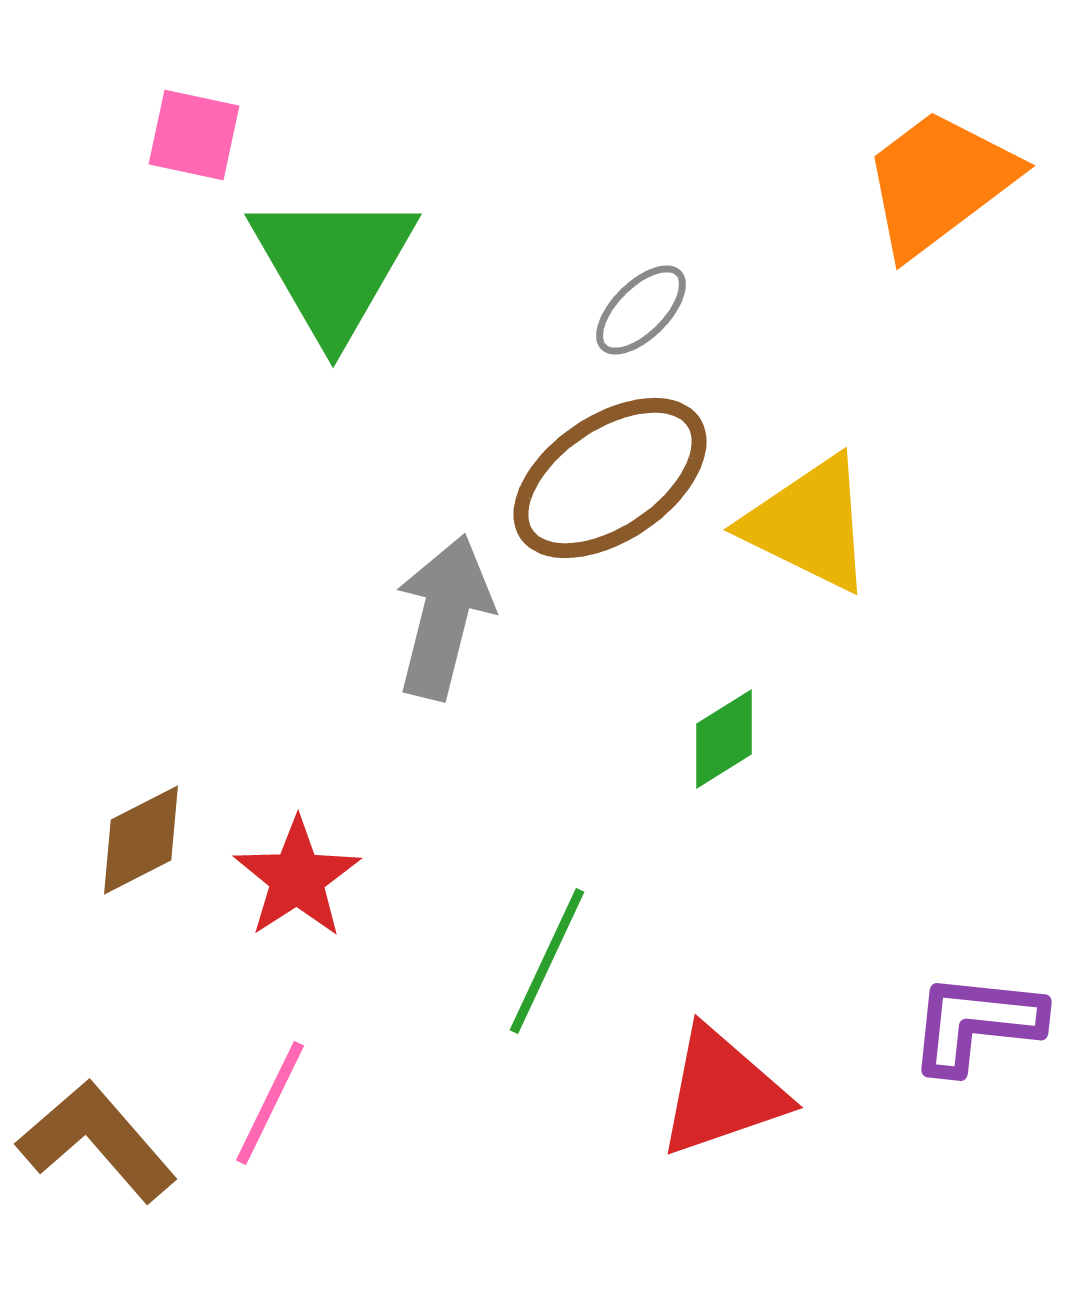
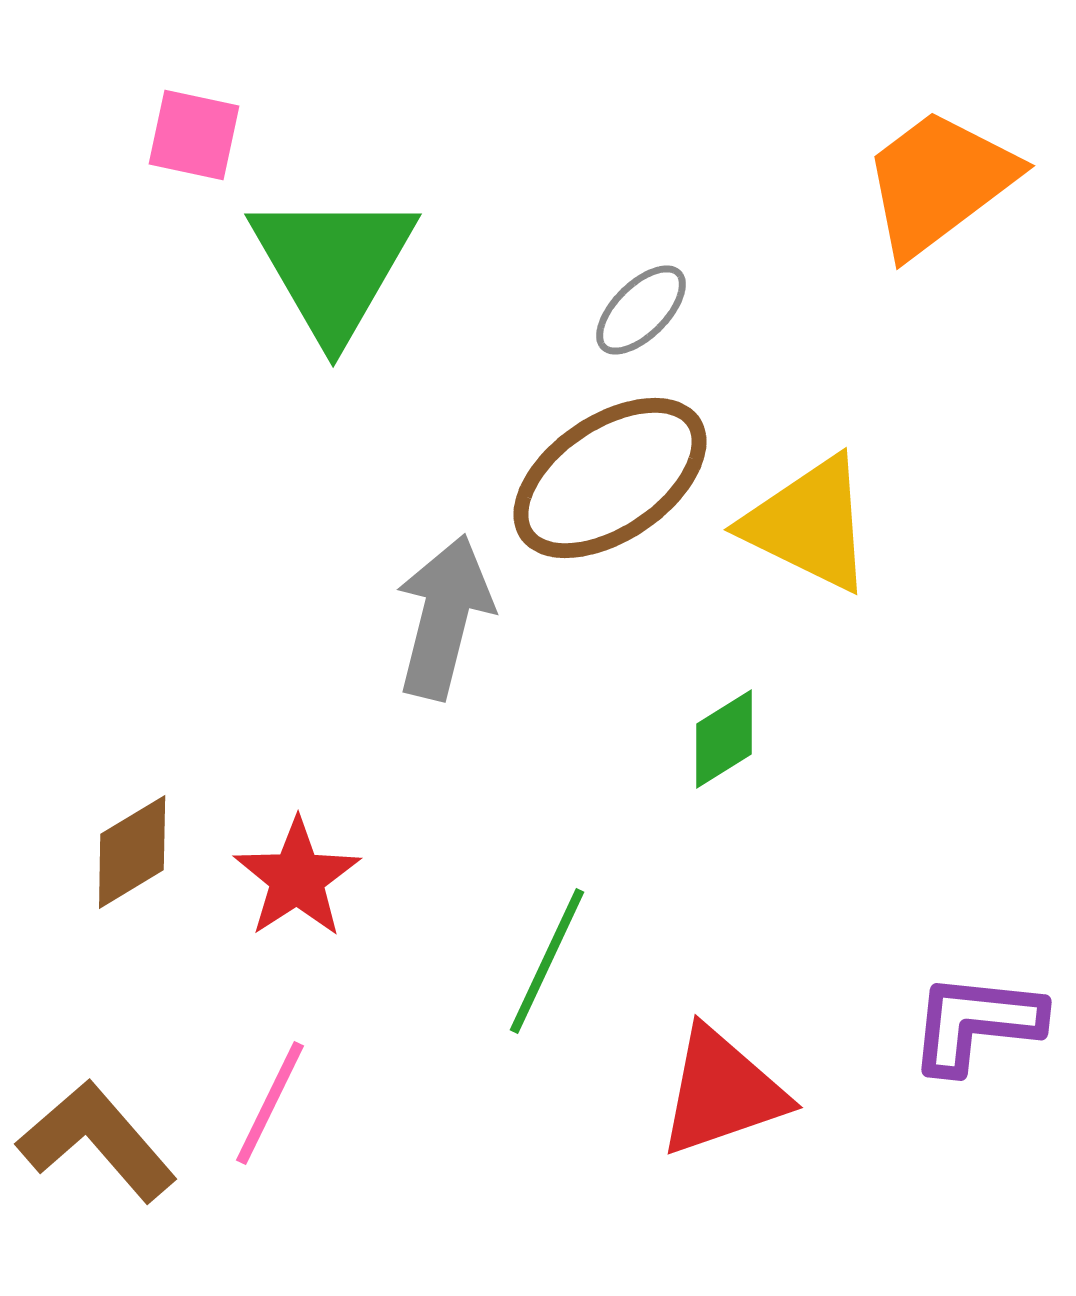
brown diamond: moved 9 px left, 12 px down; rotated 4 degrees counterclockwise
